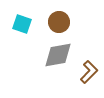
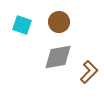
cyan square: moved 1 px down
gray diamond: moved 2 px down
